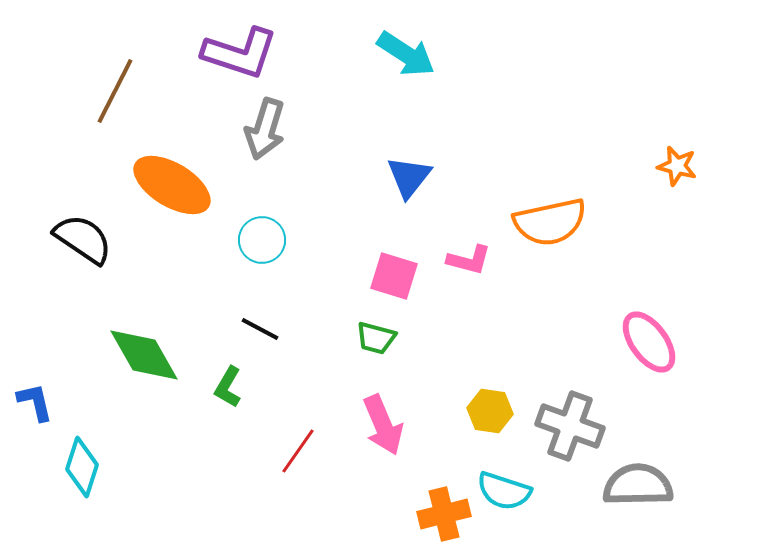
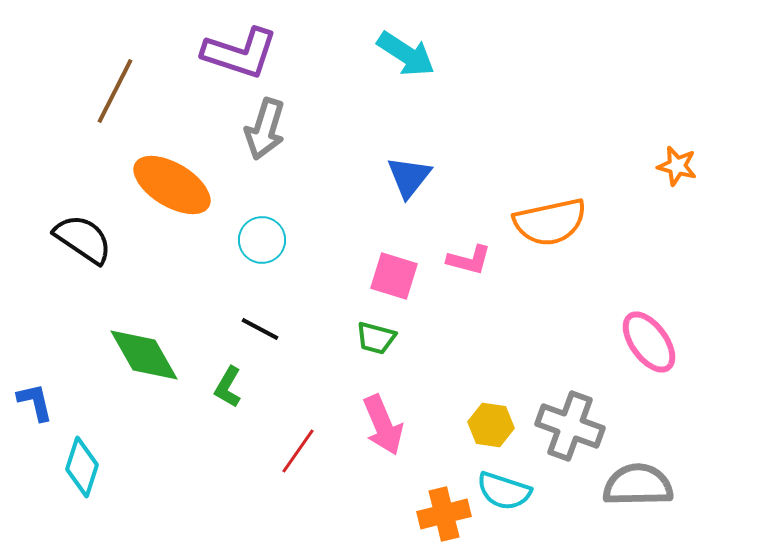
yellow hexagon: moved 1 px right, 14 px down
